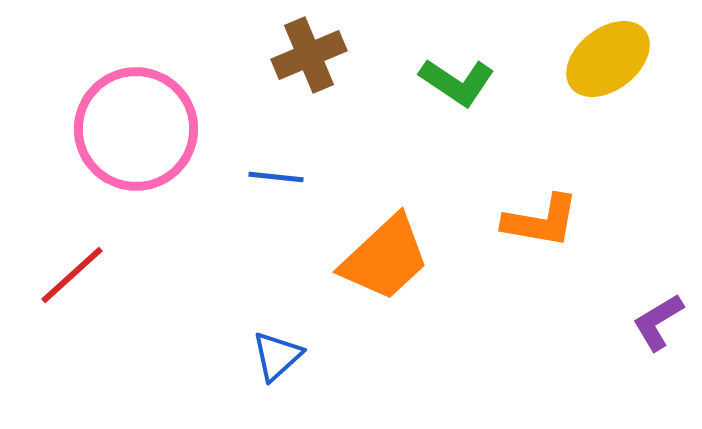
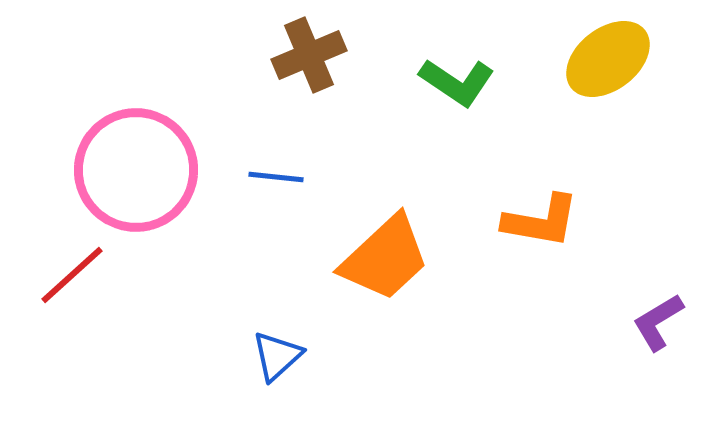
pink circle: moved 41 px down
